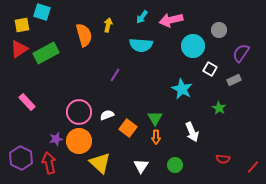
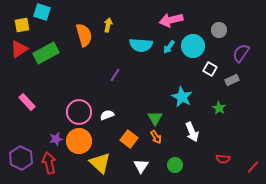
cyan arrow: moved 27 px right, 30 px down
gray rectangle: moved 2 px left
cyan star: moved 8 px down
orange square: moved 1 px right, 11 px down
orange arrow: rotated 32 degrees counterclockwise
